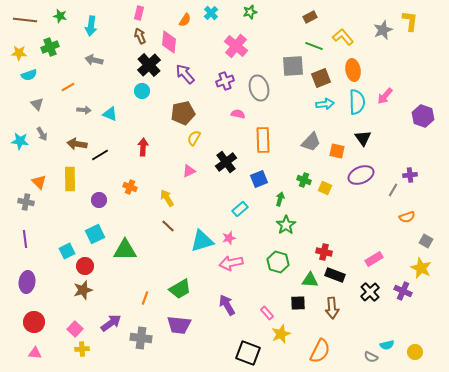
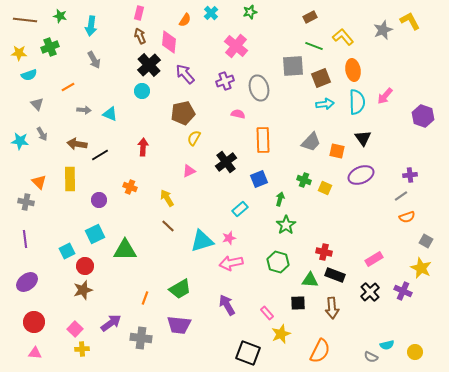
yellow L-shape at (410, 21): rotated 35 degrees counterclockwise
gray arrow at (94, 60): rotated 132 degrees counterclockwise
gray line at (393, 190): moved 8 px right, 6 px down; rotated 24 degrees clockwise
purple ellipse at (27, 282): rotated 45 degrees clockwise
